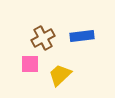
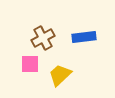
blue rectangle: moved 2 px right, 1 px down
